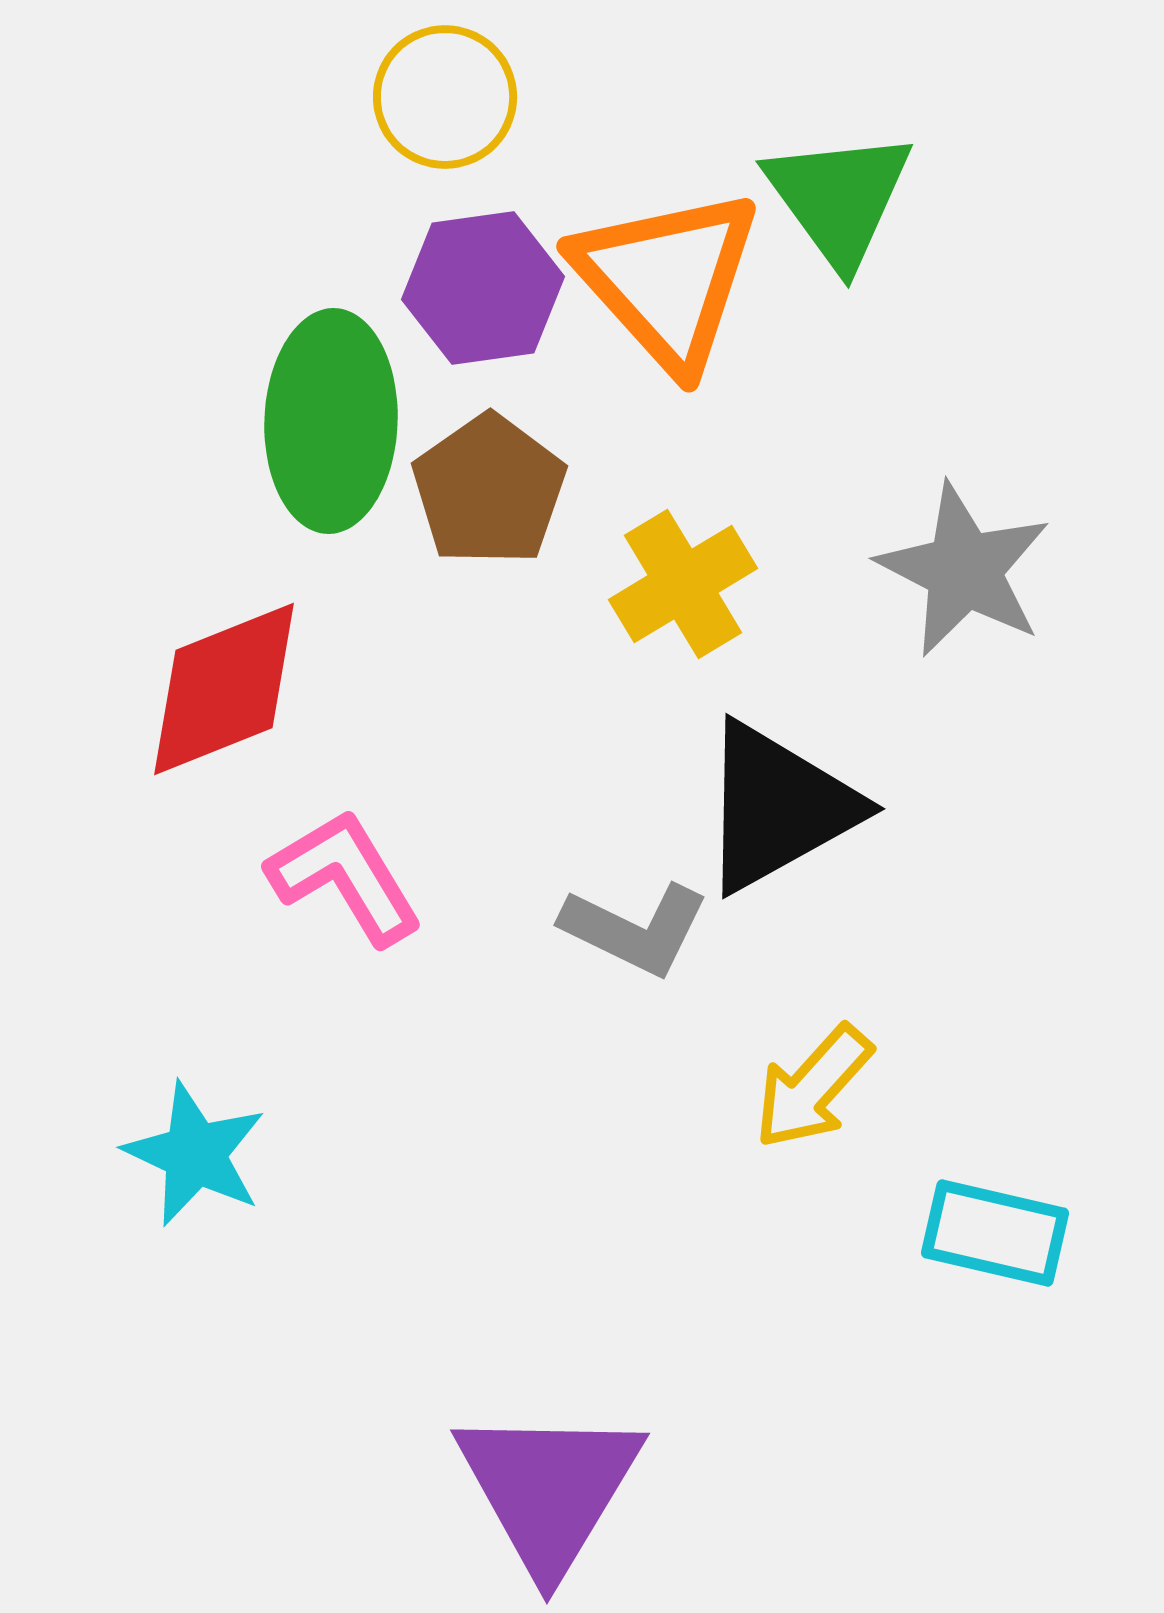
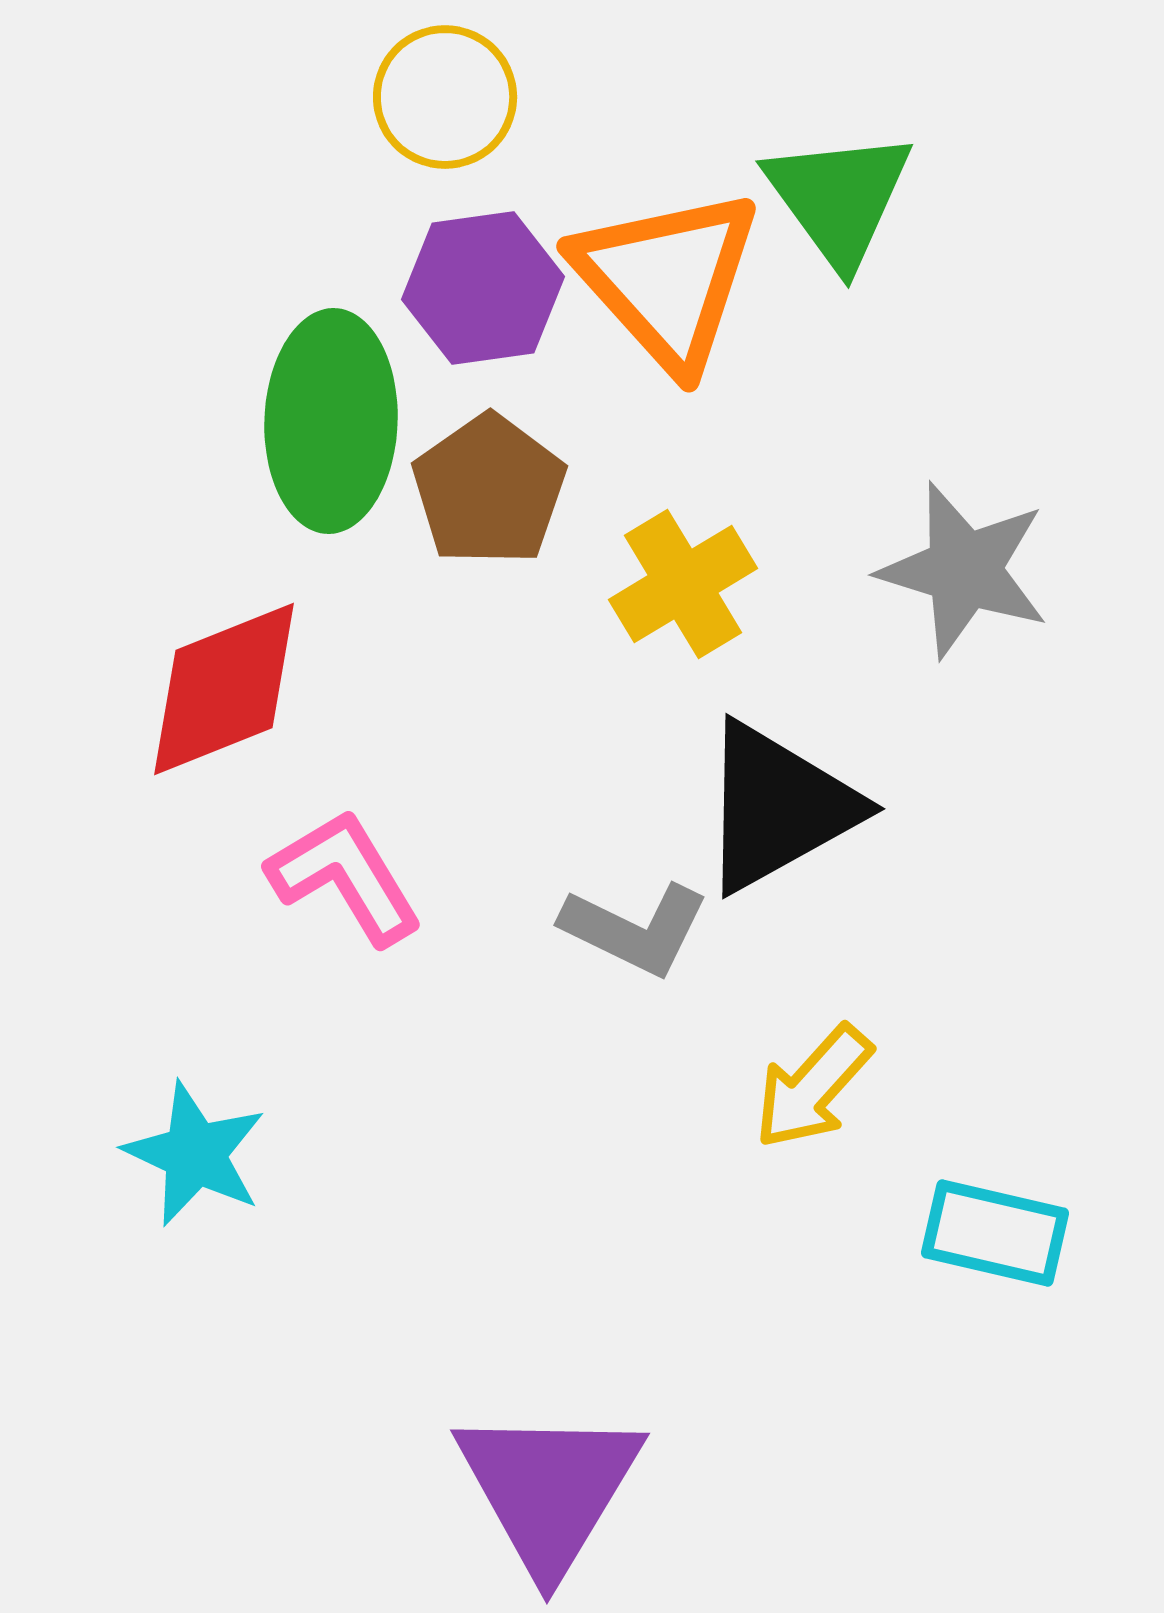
gray star: rotated 10 degrees counterclockwise
